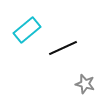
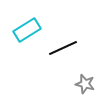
cyan rectangle: rotated 8 degrees clockwise
